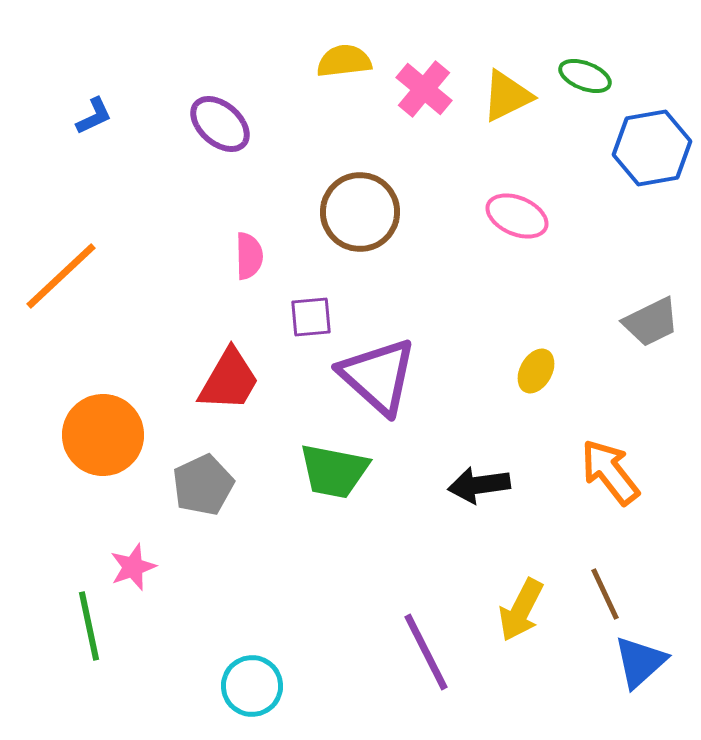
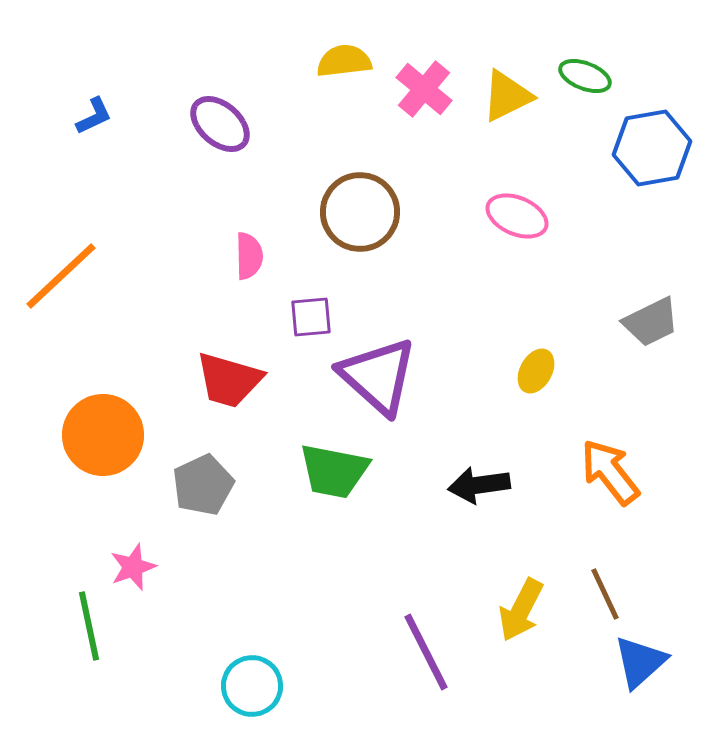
red trapezoid: rotated 76 degrees clockwise
